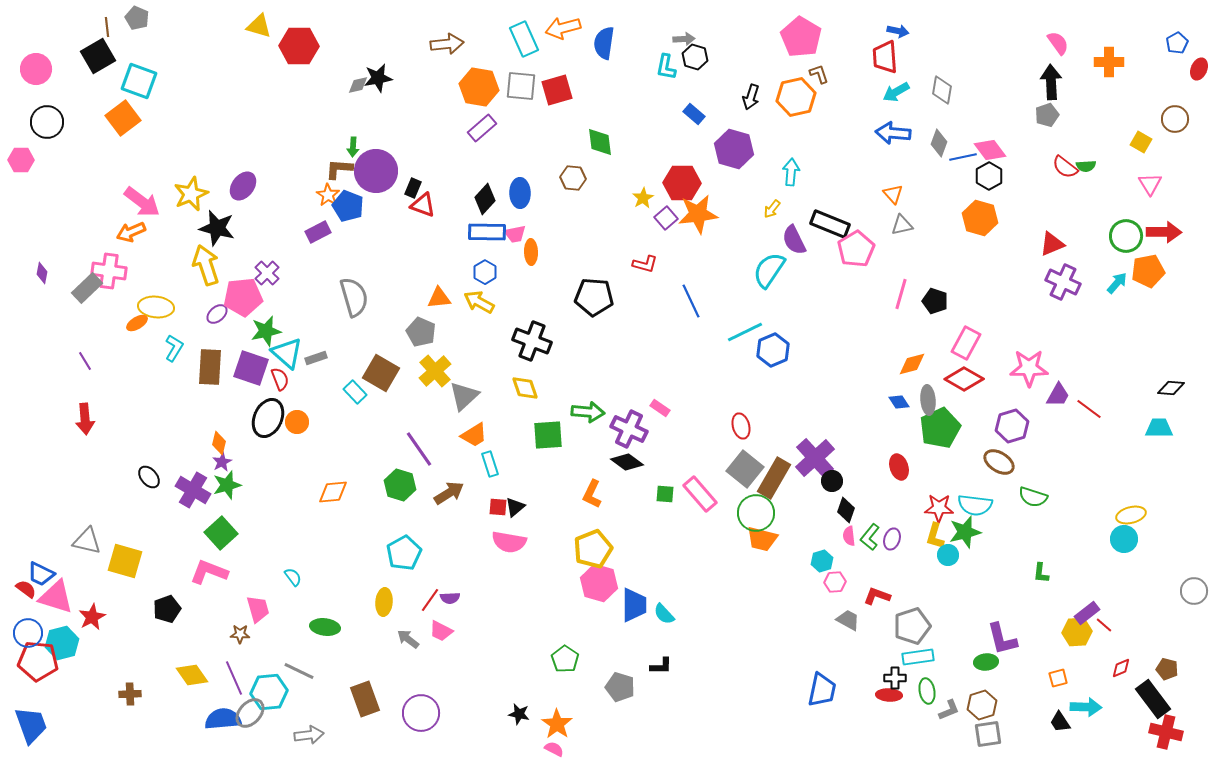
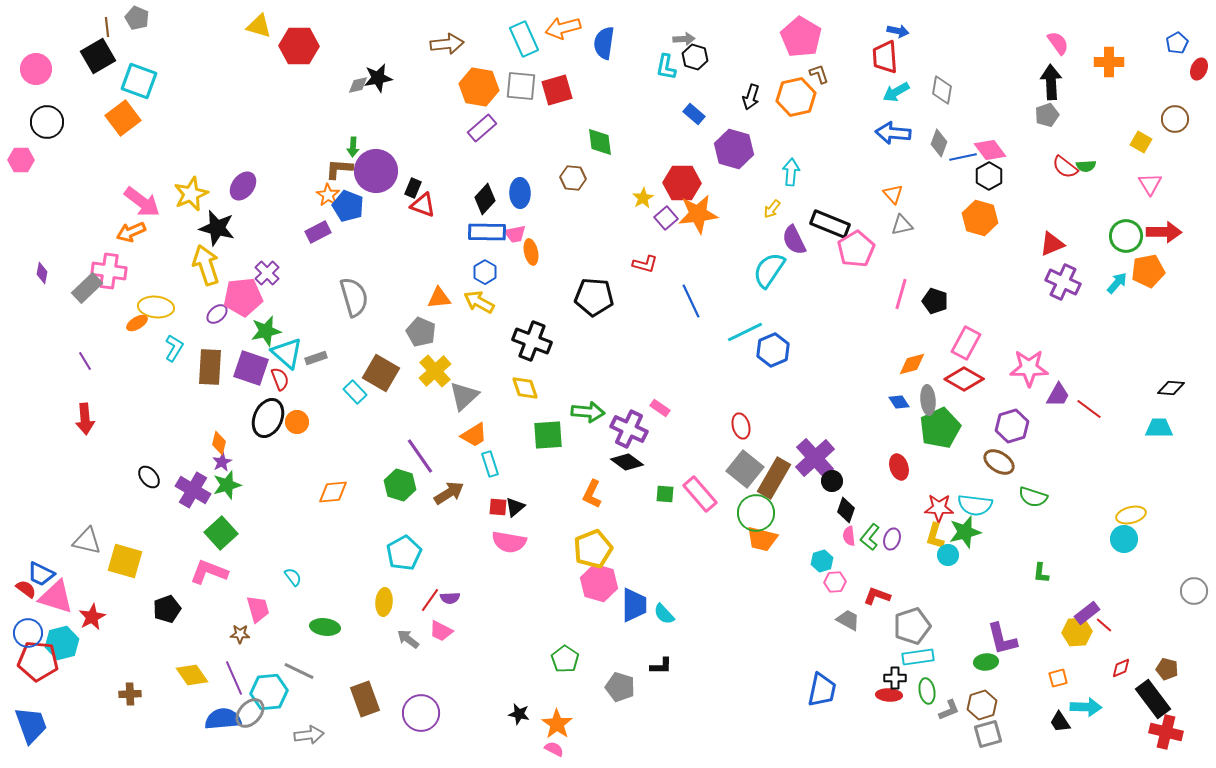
orange ellipse at (531, 252): rotated 10 degrees counterclockwise
purple line at (419, 449): moved 1 px right, 7 px down
gray square at (988, 734): rotated 8 degrees counterclockwise
